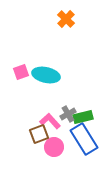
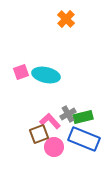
blue rectangle: rotated 36 degrees counterclockwise
